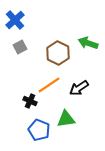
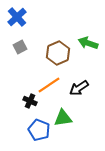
blue cross: moved 2 px right, 3 px up
brown hexagon: rotated 10 degrees clockwise
green triangle: moved 3 px left, 1 px up
